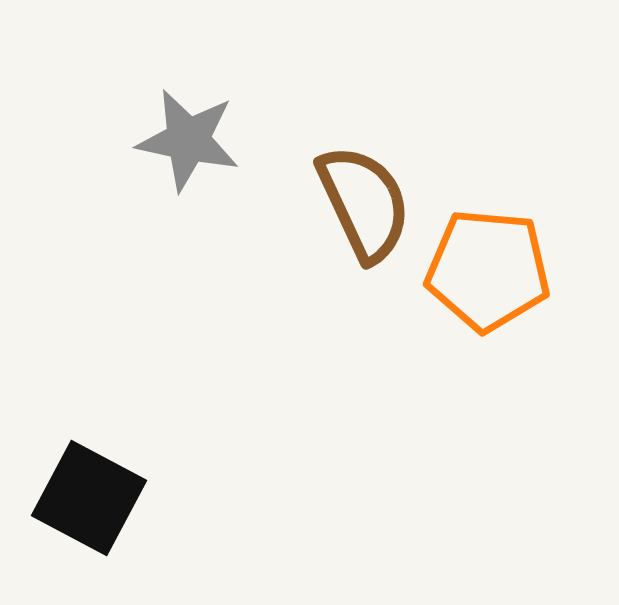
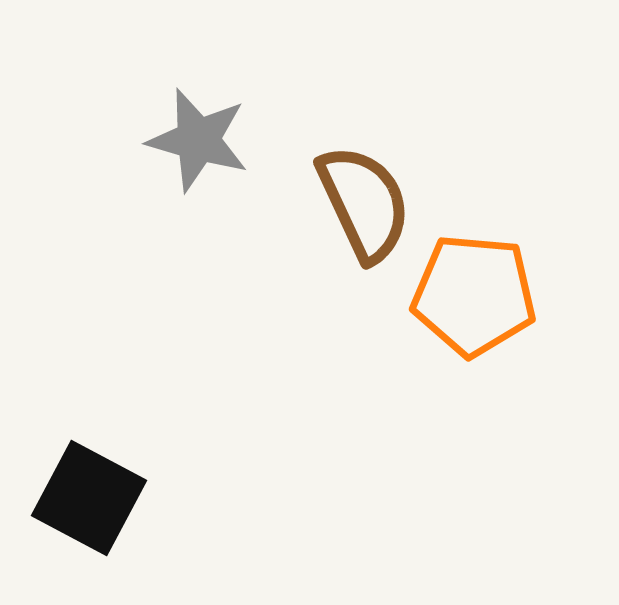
gray star: moved 10 px right; rotated 4 degrees clockwise
orange pentagon: moved 14 px left, 25 px down
